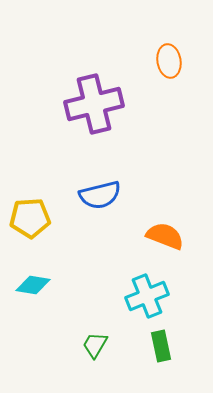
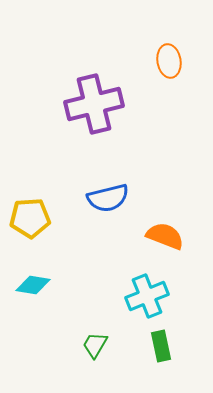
blue semicircle: moved 8 px right, 3 px down
